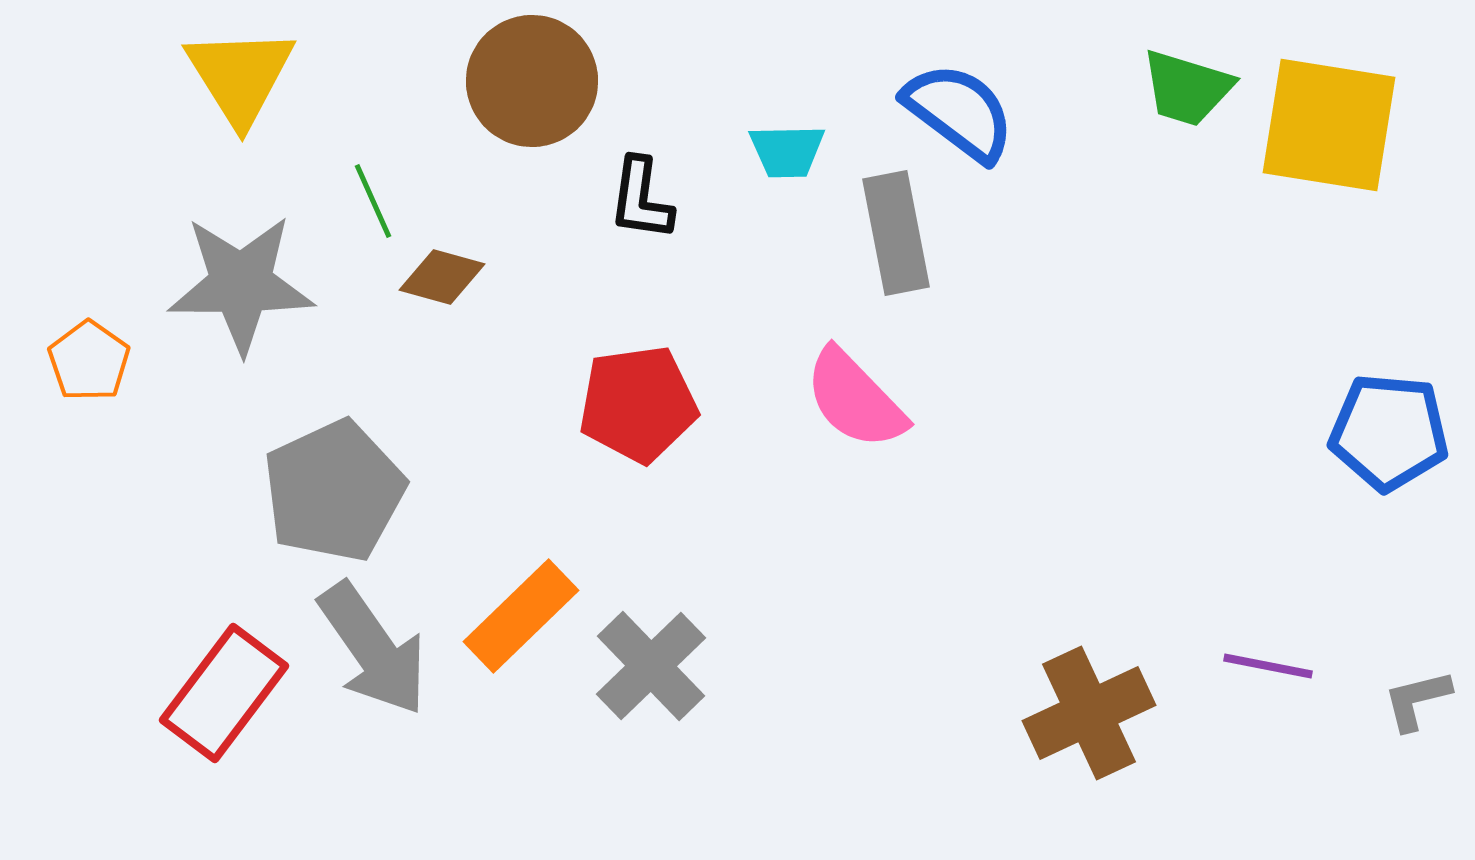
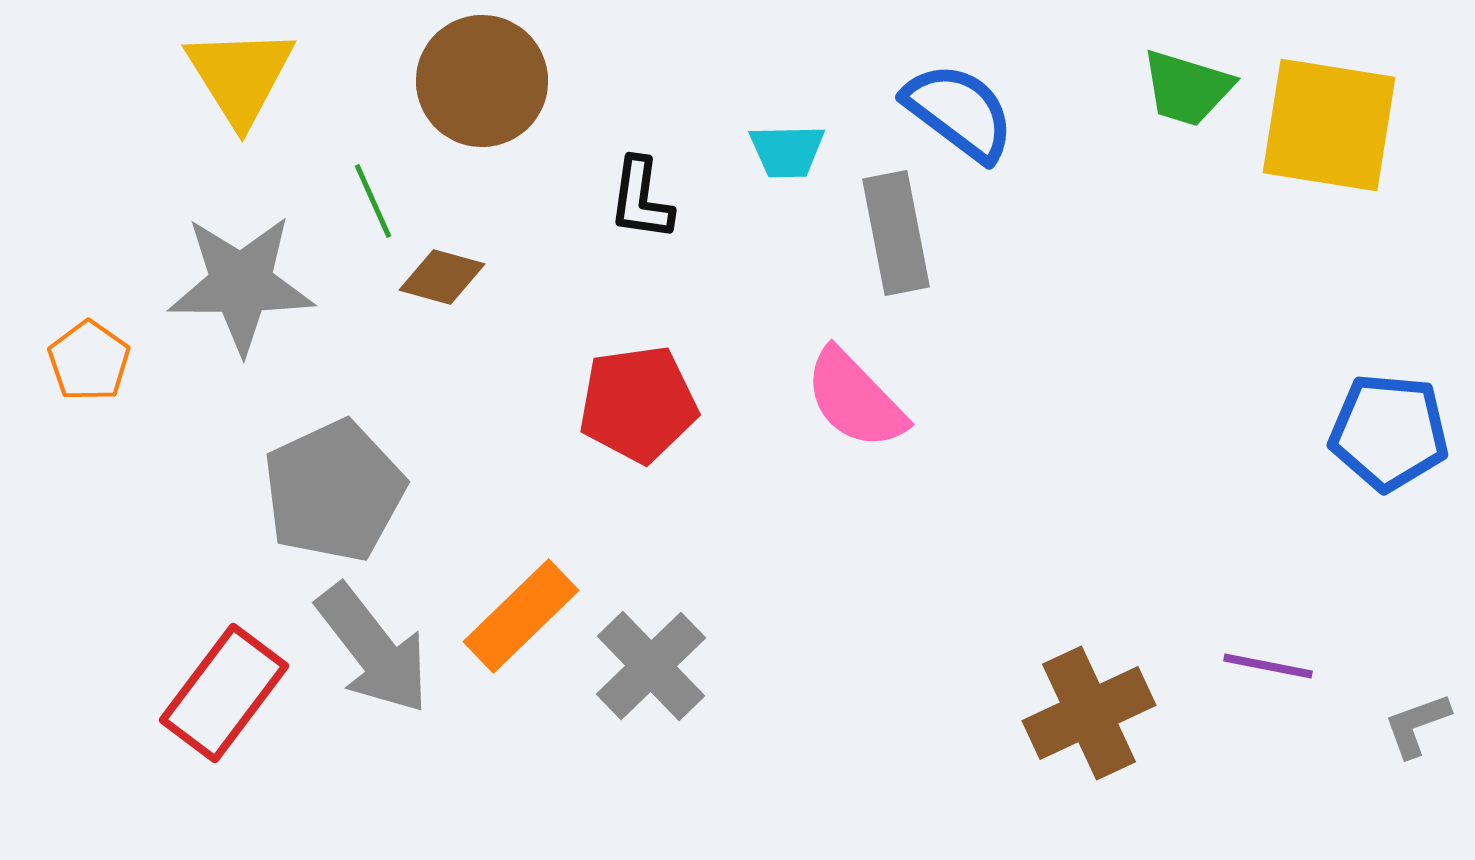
brown circle: moved 50 px left
gray arrow: rotated 3 degrees counterclockwise
gray L-shape: moved 25 px down; rotated 6 degrees counterclockwise
